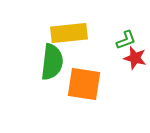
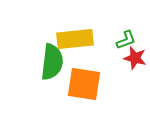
yellow rectangle: moved 6 px right, 6 px down
